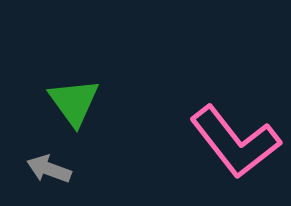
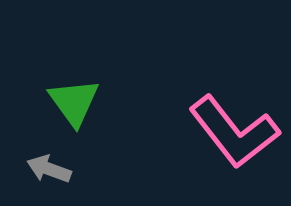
pink L-shape: moved 1 px left, 10 px up
